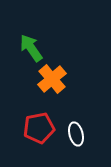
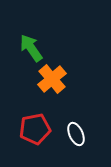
red pentagon: moved 4 px left, 1 px down
white ellipse: rotated 10 degrees counterclockwise
